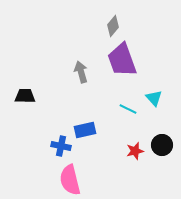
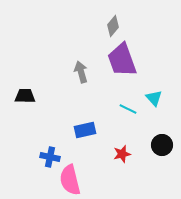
blue cross: moved 11 px left, 11 px down
red star: moved 13 px left, 3 px down
